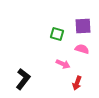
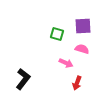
pink arrow: moved 3 px right, 1 px up
